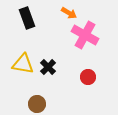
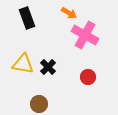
brown circle: moved 2 px right
